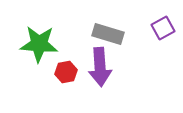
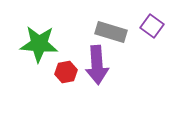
purple square: moved 11 px left, 2 px up; rotated 25 degrees counterclockwise
gray rectangle: moved 3 px right, 2 px up
purple arrow: moved 3 px left, 2 px up
